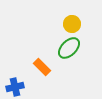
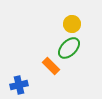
orange rectangle: moved 9 px right, 1 px up
blue cross: moved 4 px right, 2 px up
